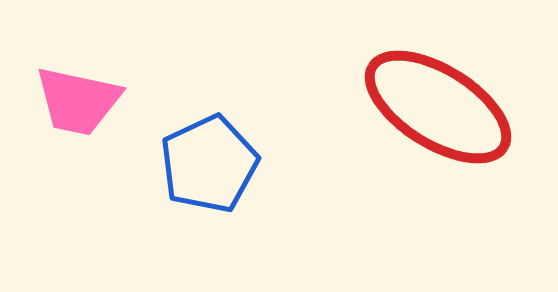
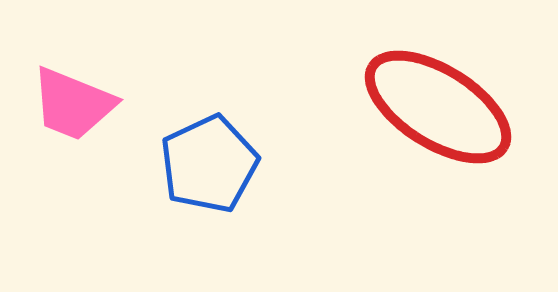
pink trapezoid: moved 5 px left, 3 px down; rotated 10 degrees clockwise
